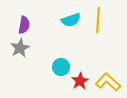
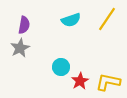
yellow line: moved 9 px right, 1 px up; rotated 30 degrees clockwise
yellow L-shape: rotated 30 degrees counterclockwise
